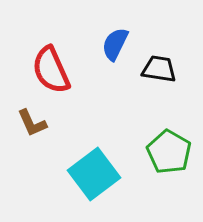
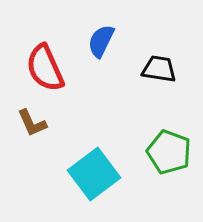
blue semicircle: moved 14 px left, 3 px up
red semicircle: moved 6 px left, 2 px up
green pentagon: rotated 9 degrees counterclockwise
